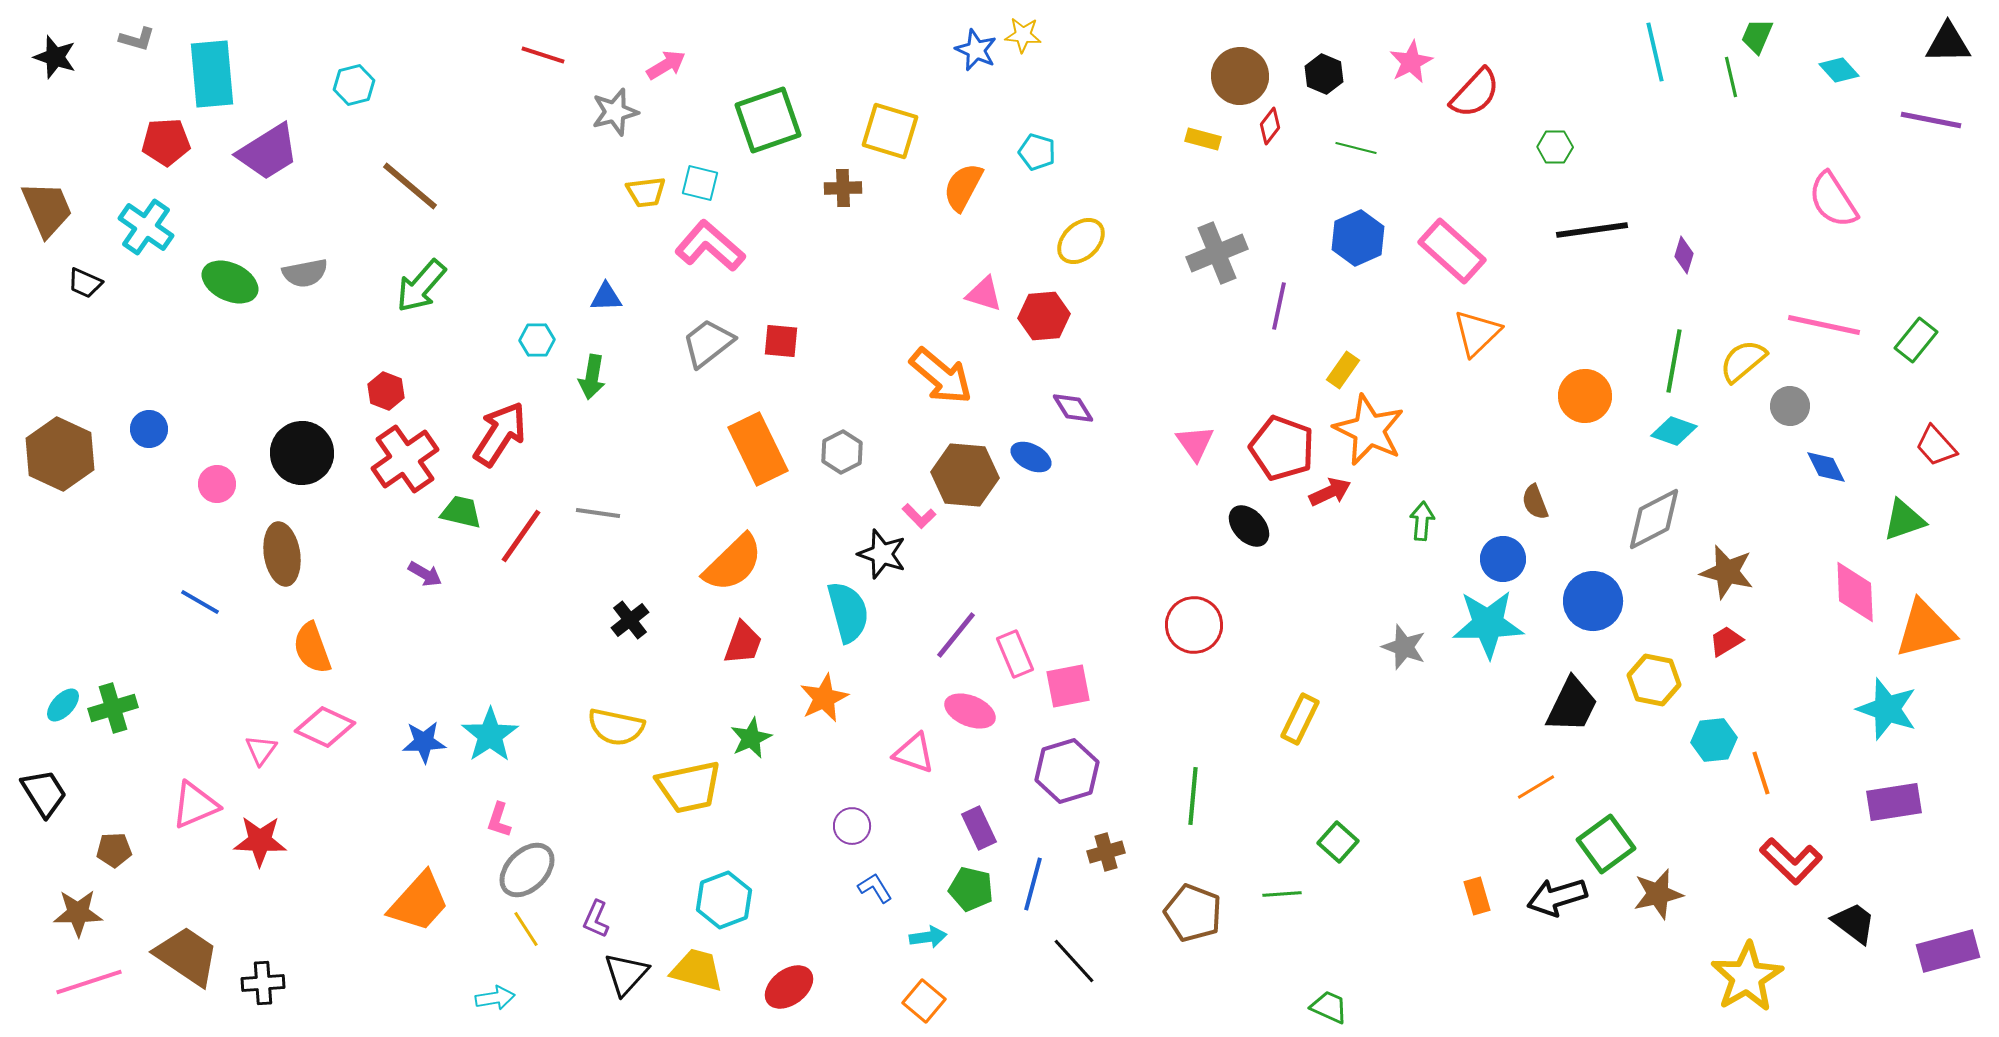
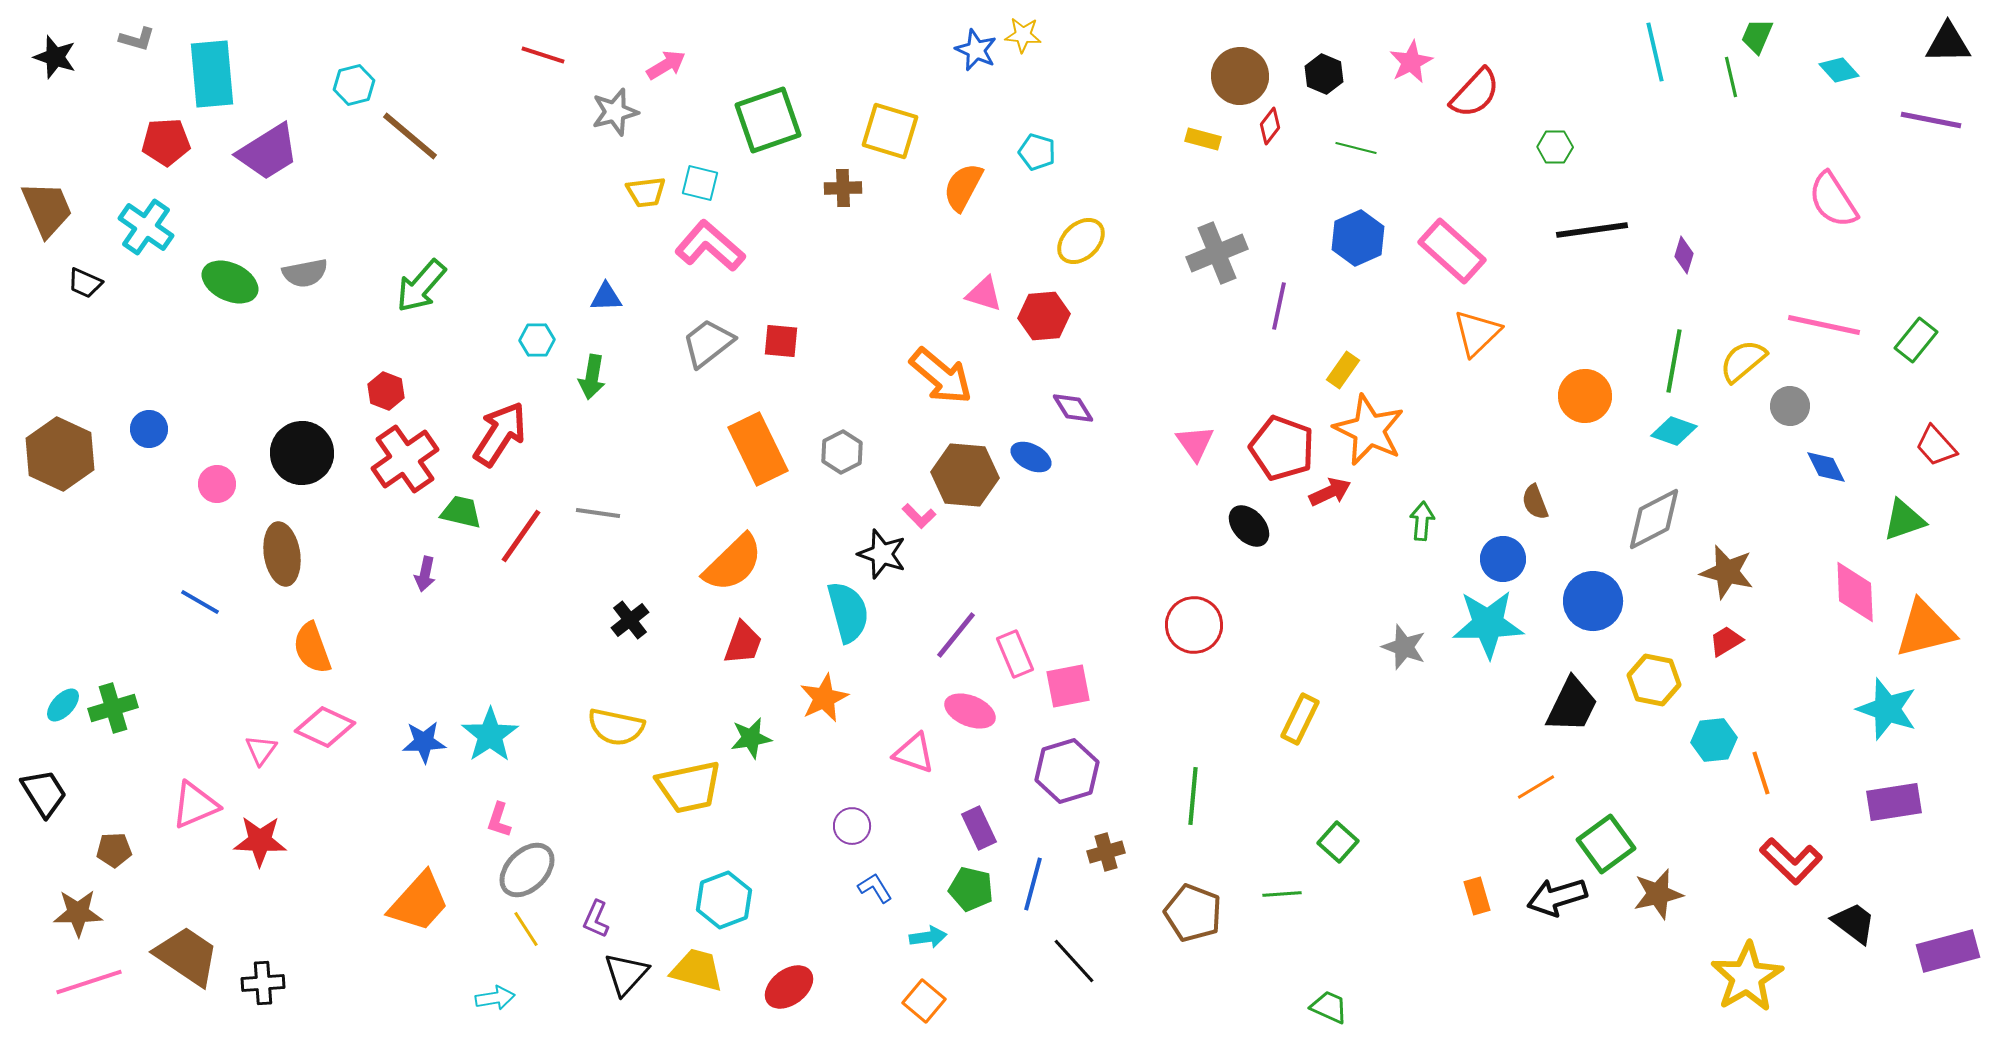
brown line at (410, 186): moved 50 px up
purple arrow at (425, 574): rotated 72 degrees clockwise
green star at (751, 738): rotated 15 degrees clockwise
